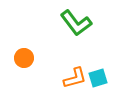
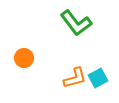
cyan square: rotated 12 degrees counterclockwise
